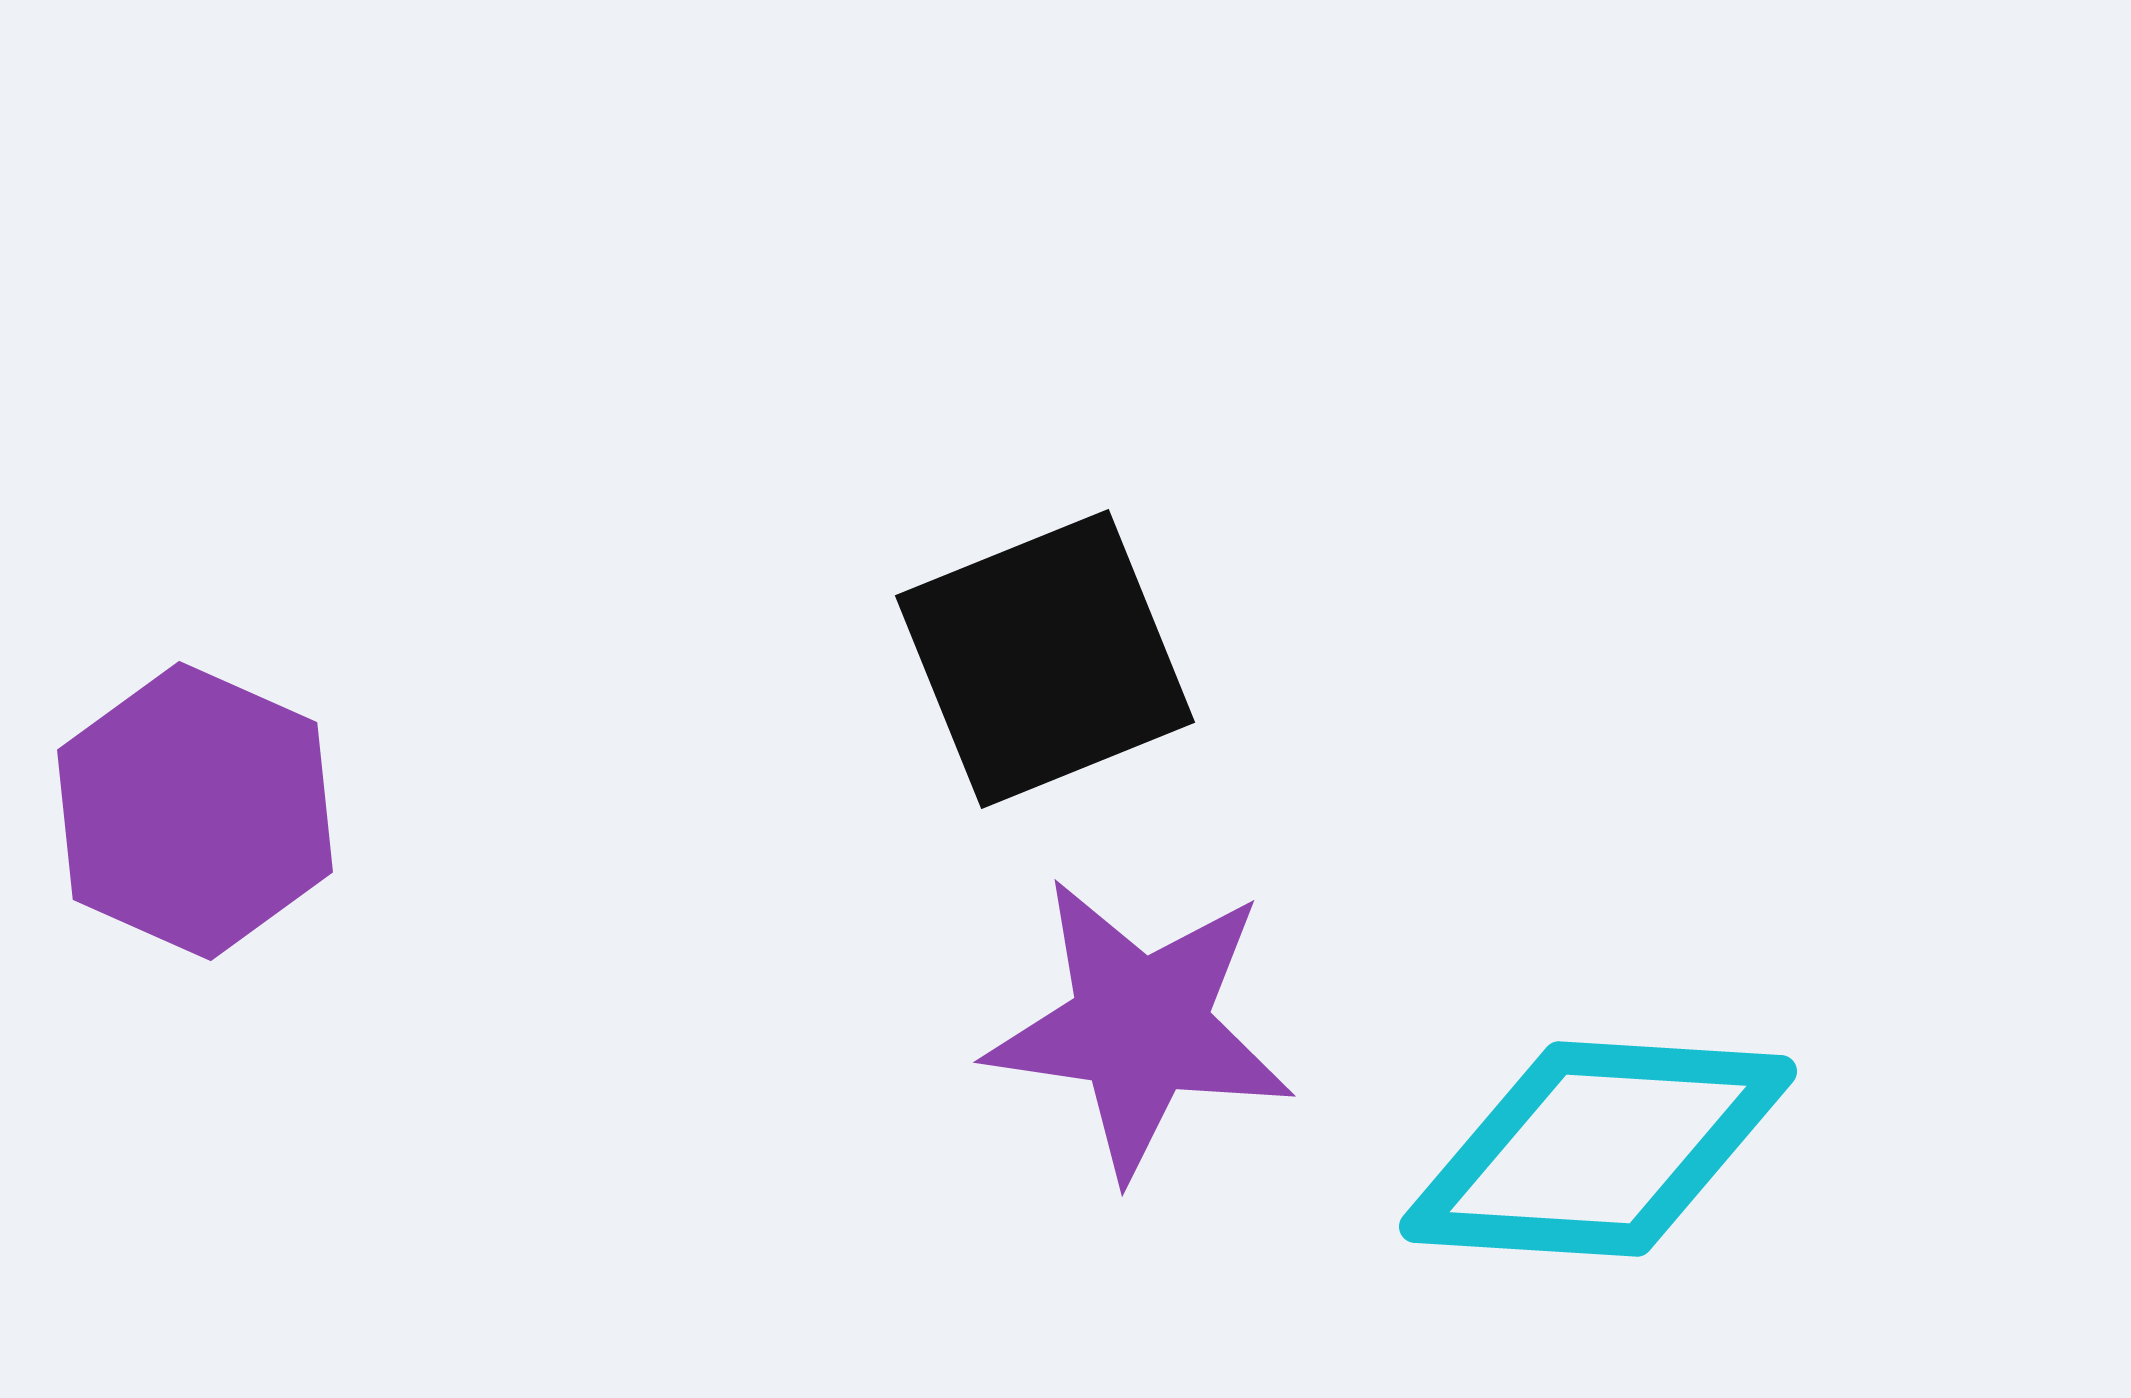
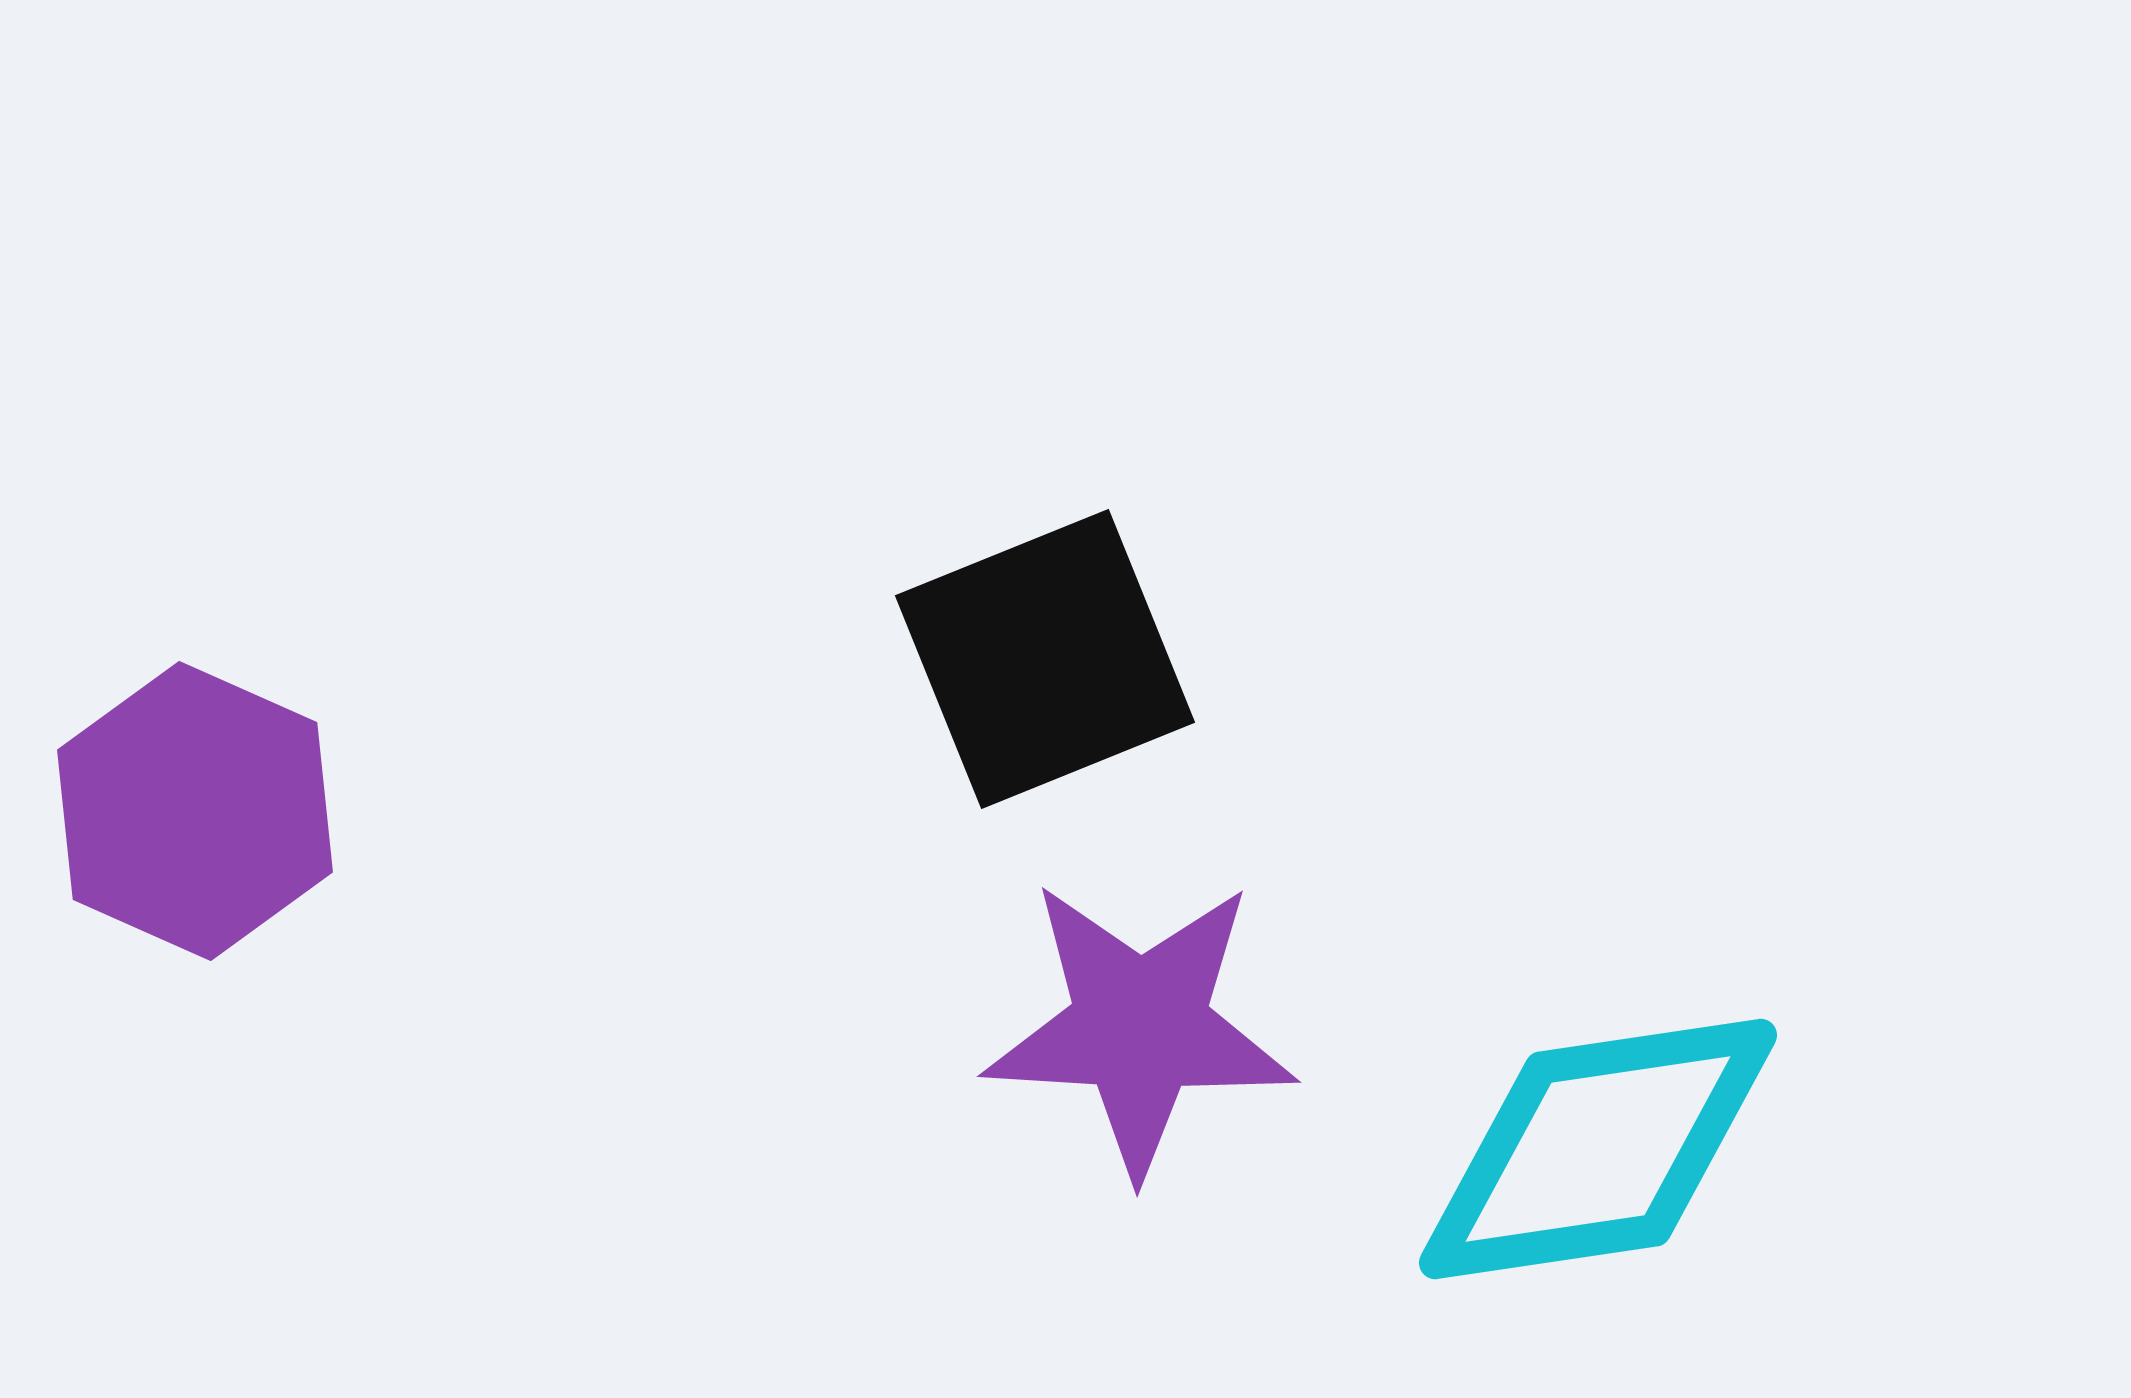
purple star: rotated 5 degrees counterclockwise
cyan diamond: rotated 12 degrees counterclockwise
